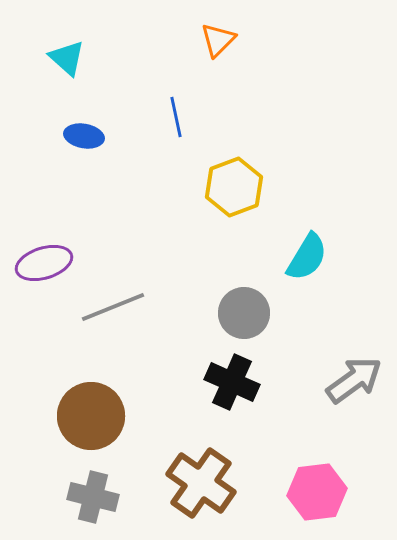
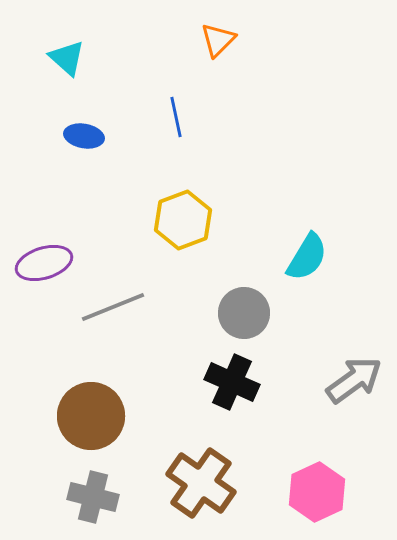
yellow hexagon: moved 51 px left, 33 px down
pink hexagon: rotated 18 degrees counterclockwise
